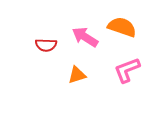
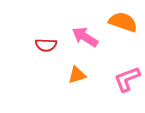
orange semicircle: moved 1 px right, 5 px up
pink L-shape: moved 9 px down
